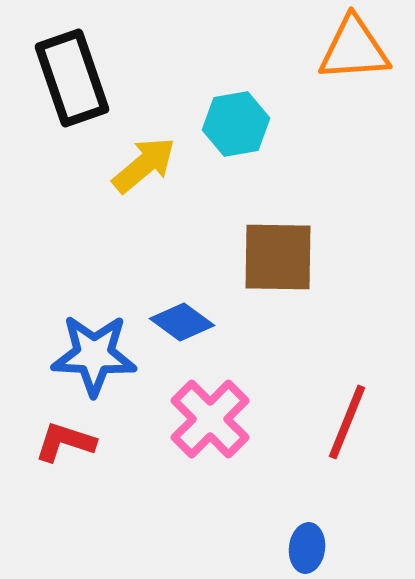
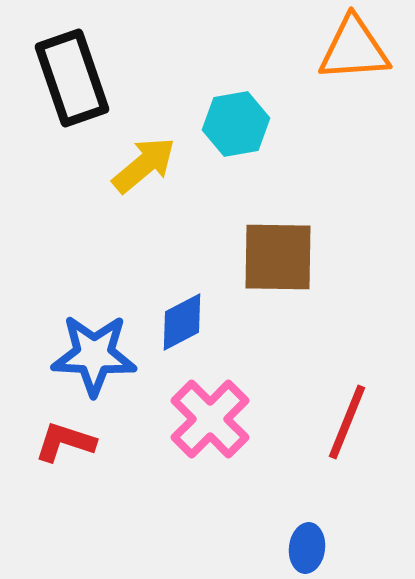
blue diamond: rotated 64 degrees counterclockwise
